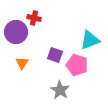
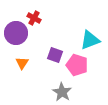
red cross: rotated 16 degrees clockwise
purple circle: moved 1 px down
gray star: moved 2 px right, 2 px down
